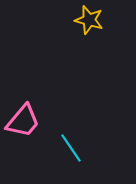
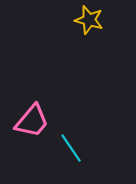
pink trapezoid: moved 9 px right
